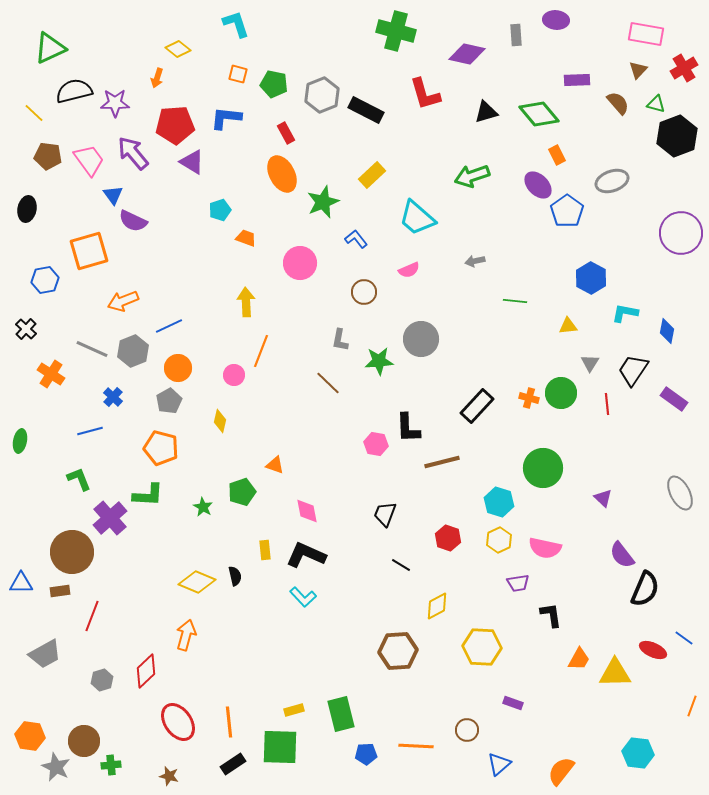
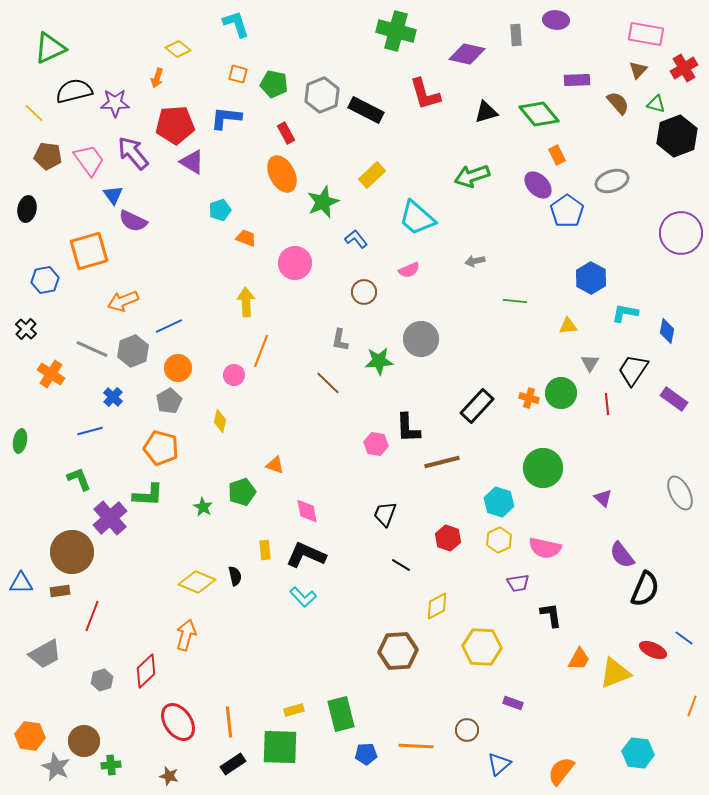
pink circle at (300, 263): moved 5 px left
yellow triangle at (615, 673): rotated 20 degrees counterclockwise
